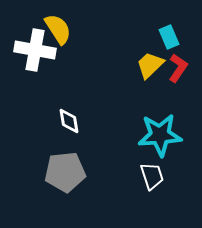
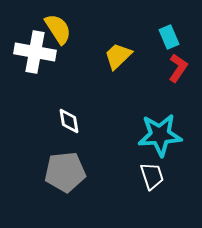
white cross: moved 2 px down
yellow trapezoid: moved 32 px left, 9 px up
